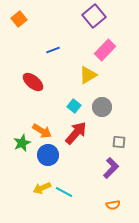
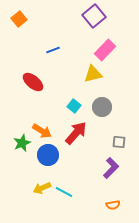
yellow triangle: moved 5 px right, 1 px up; rotated 18 degrees clockwise
